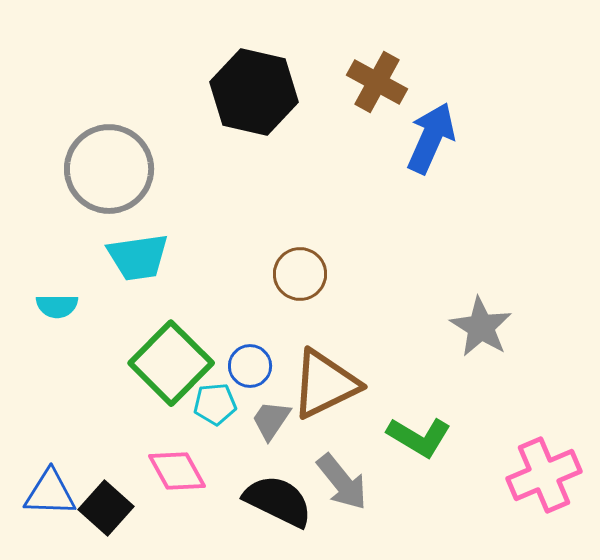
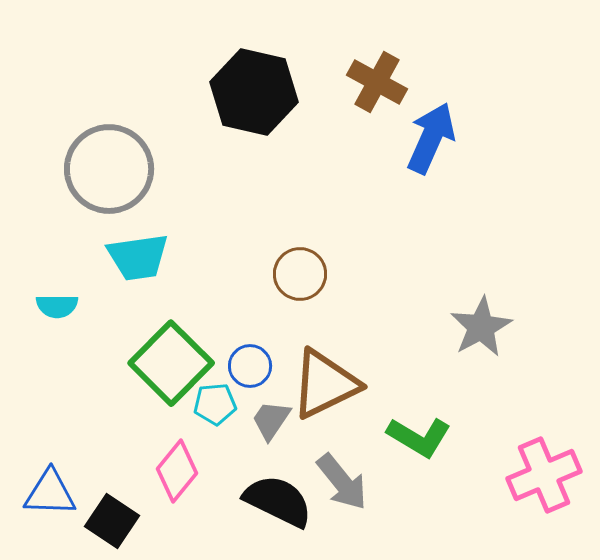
gray star: rotated 12 degrees clockwise
pink diamond: rotated 68 degrees clockwise
black square: moved 6 px right, 13 px down; rotated 8 degrees counterclockwise
